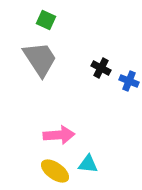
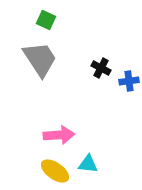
blue cross: rotated 30 degrees counterclockwise
